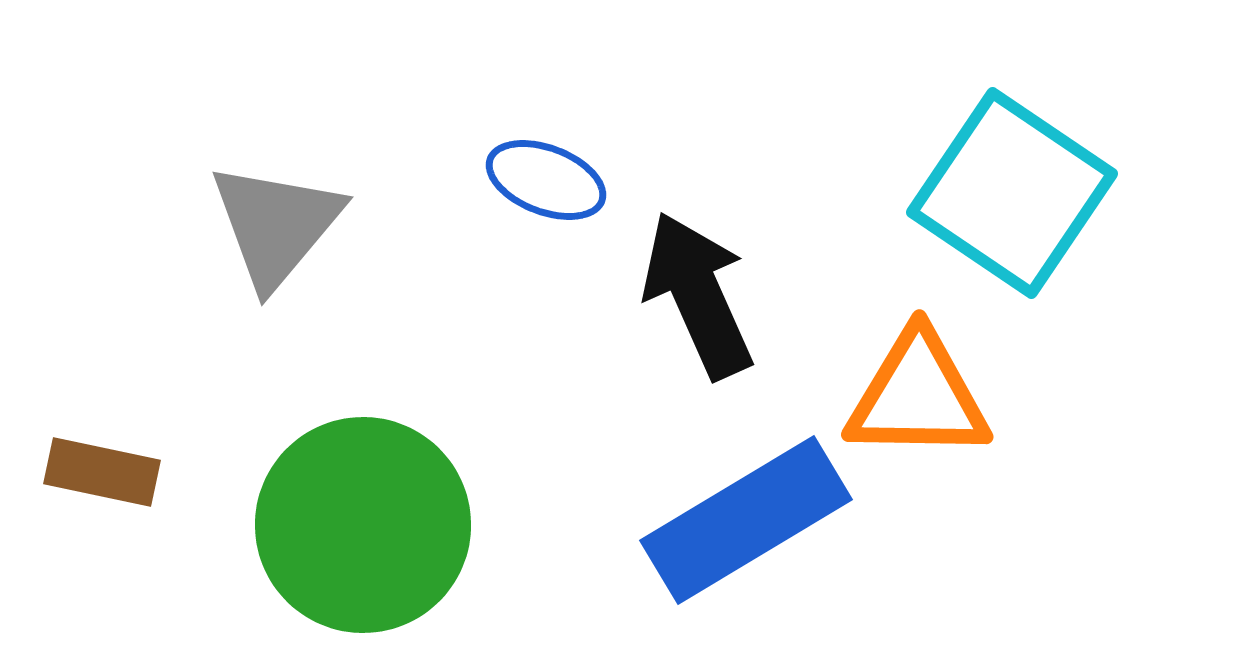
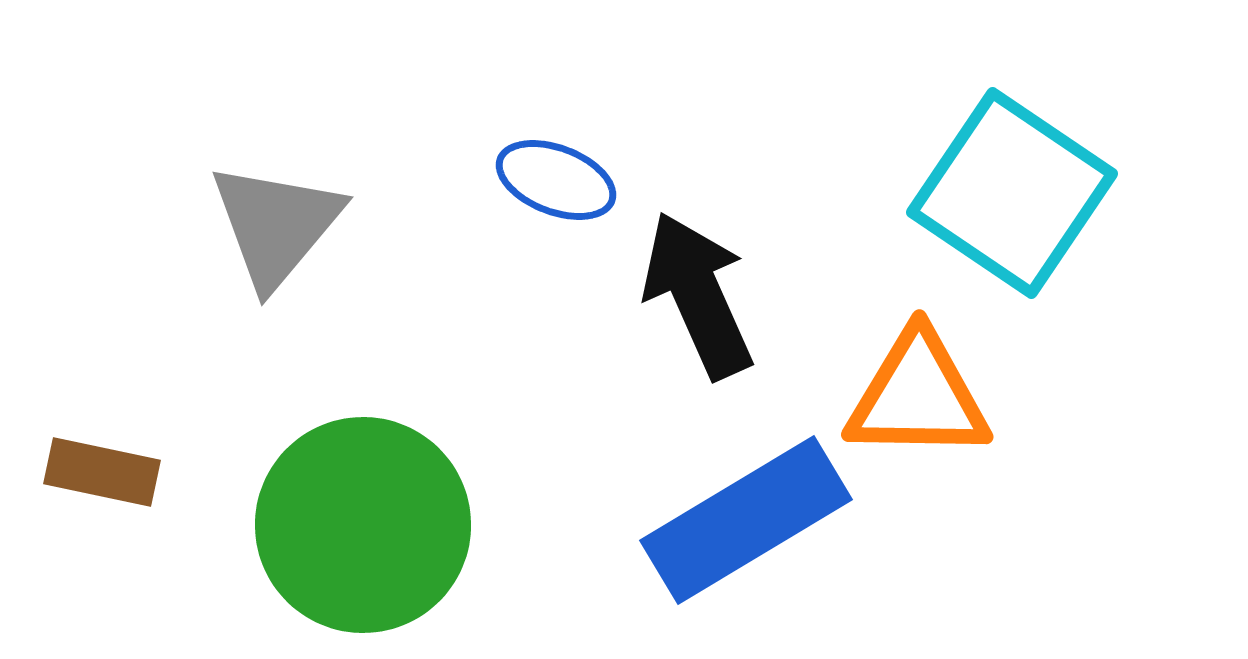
blue ellipse: moved 10 px right
